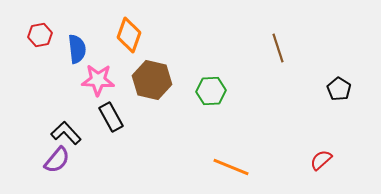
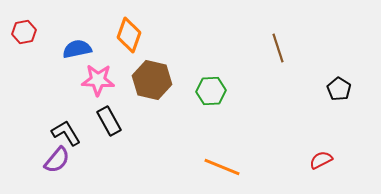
red hexagon: moved 16 px left, 3 px up
blue semicircle: rotated 96 degrees counterclockwise
black rectangle: moved 2 px left, 4 px down
black L-shape: rotated 12 degrees clockwise
red semicircle: rotated 15 degrees clockwise
orange line: moved 9 px left
